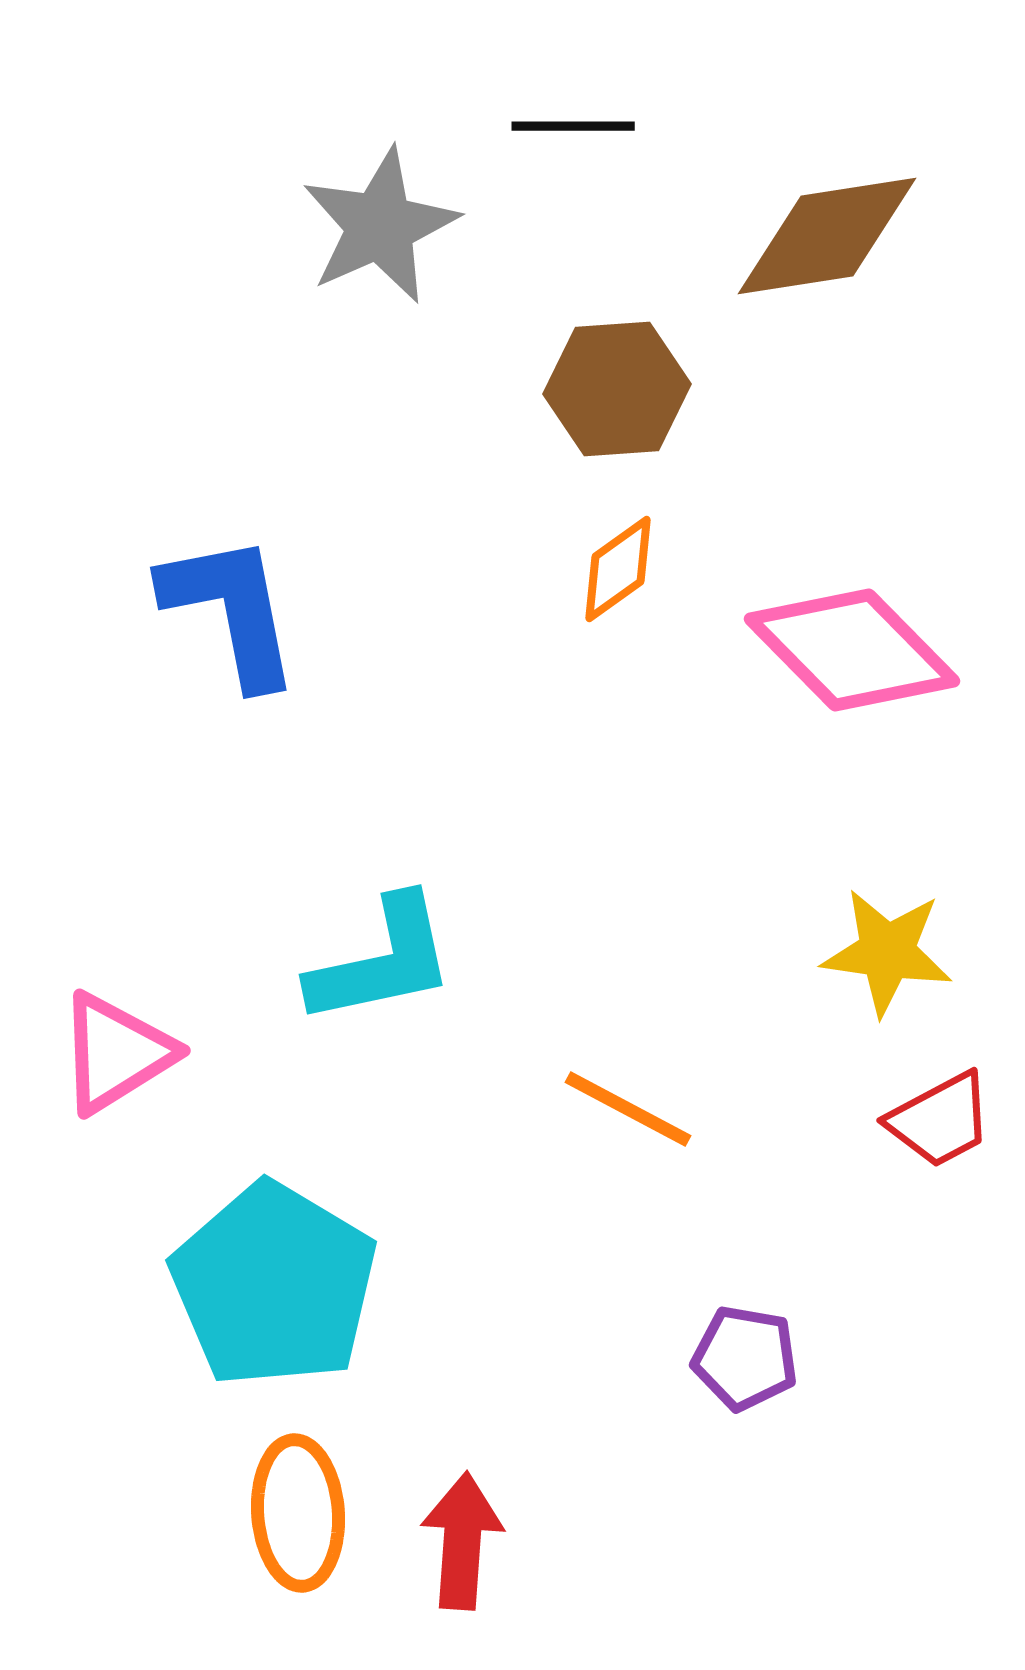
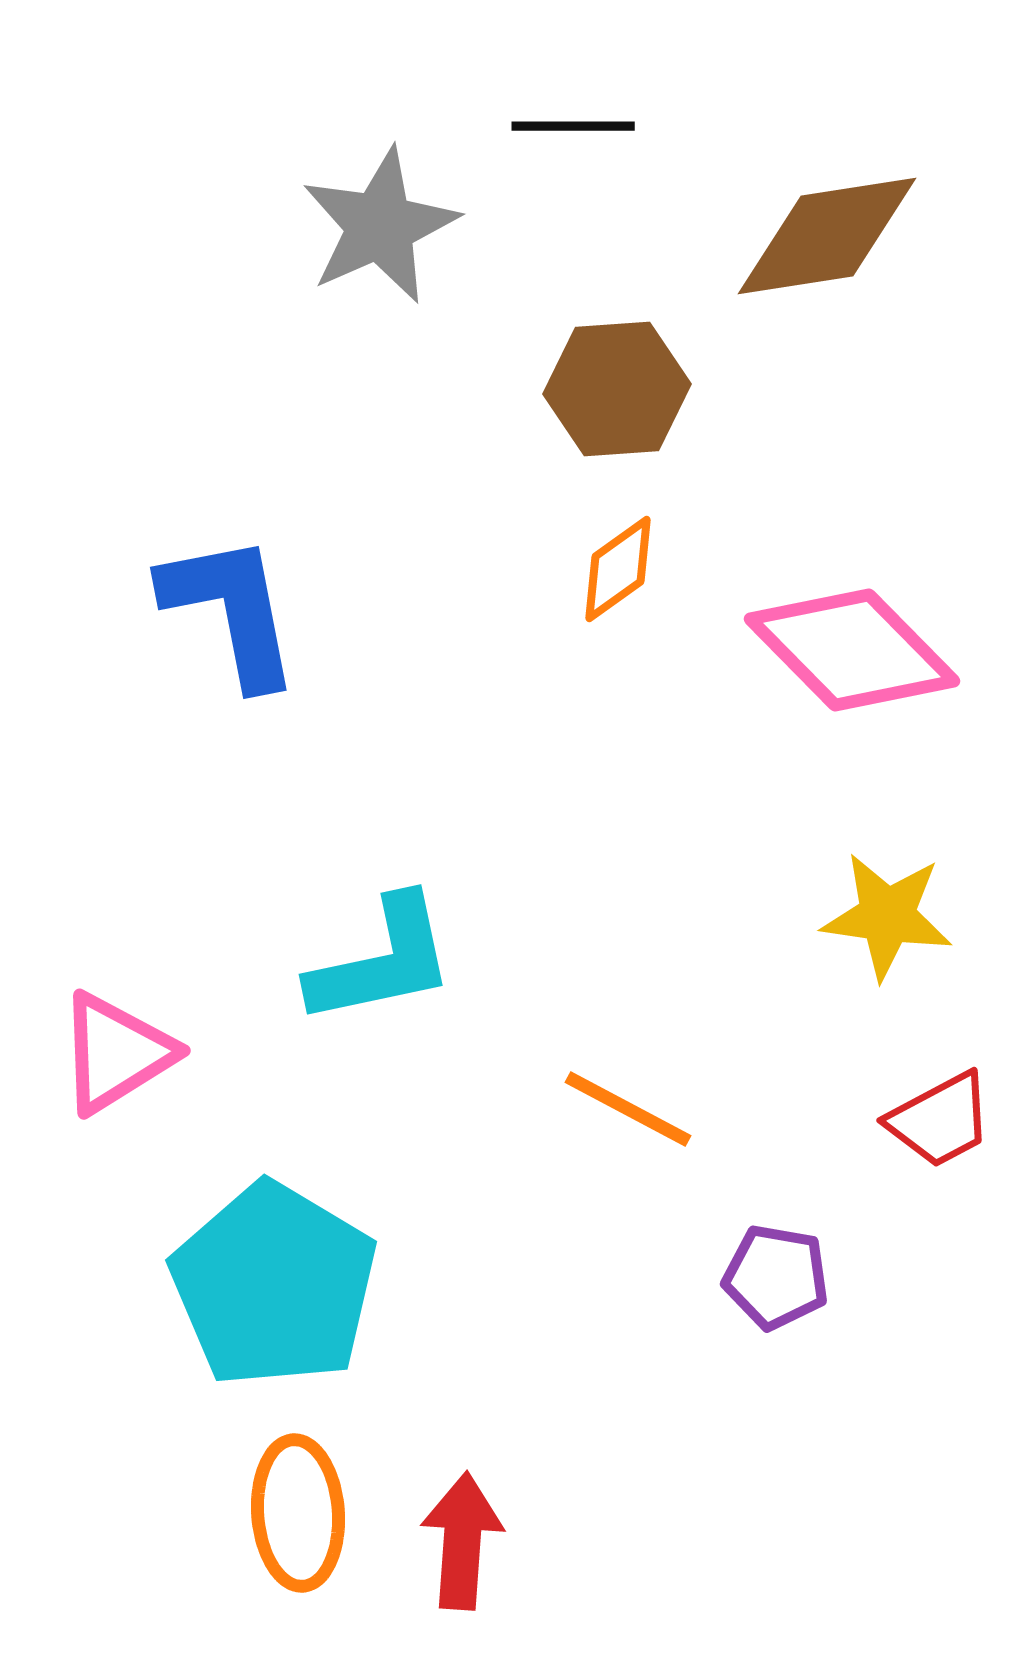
yellow star: moved 36 px up
purple pentagon: moved 31 px right, 81 px up
